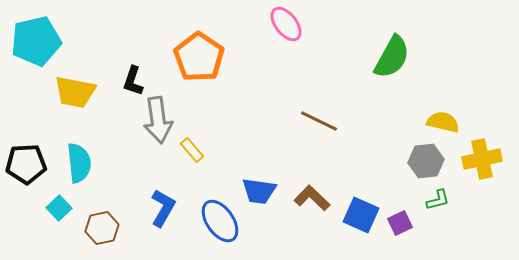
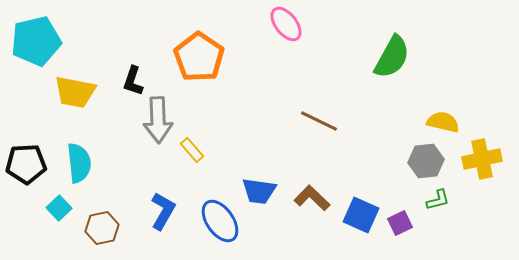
gray arrow: rotated 6 degrees clockwise
blue L-shape: moved 3 px down
